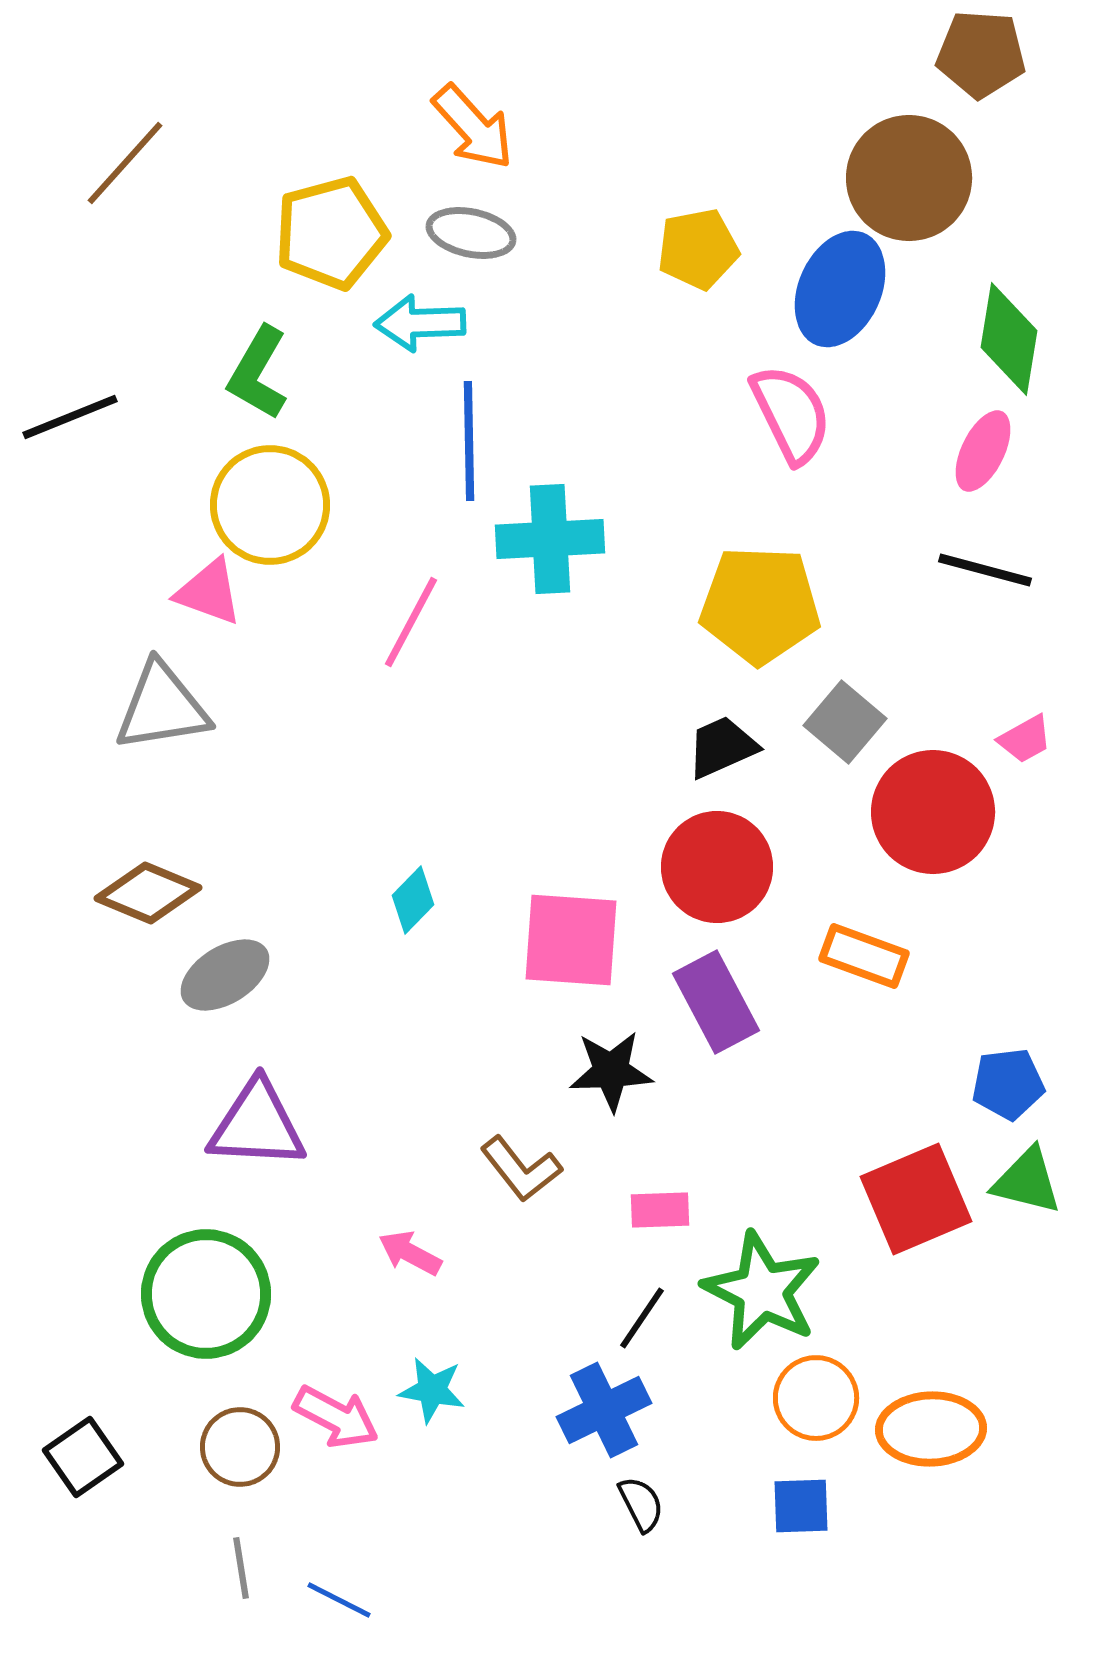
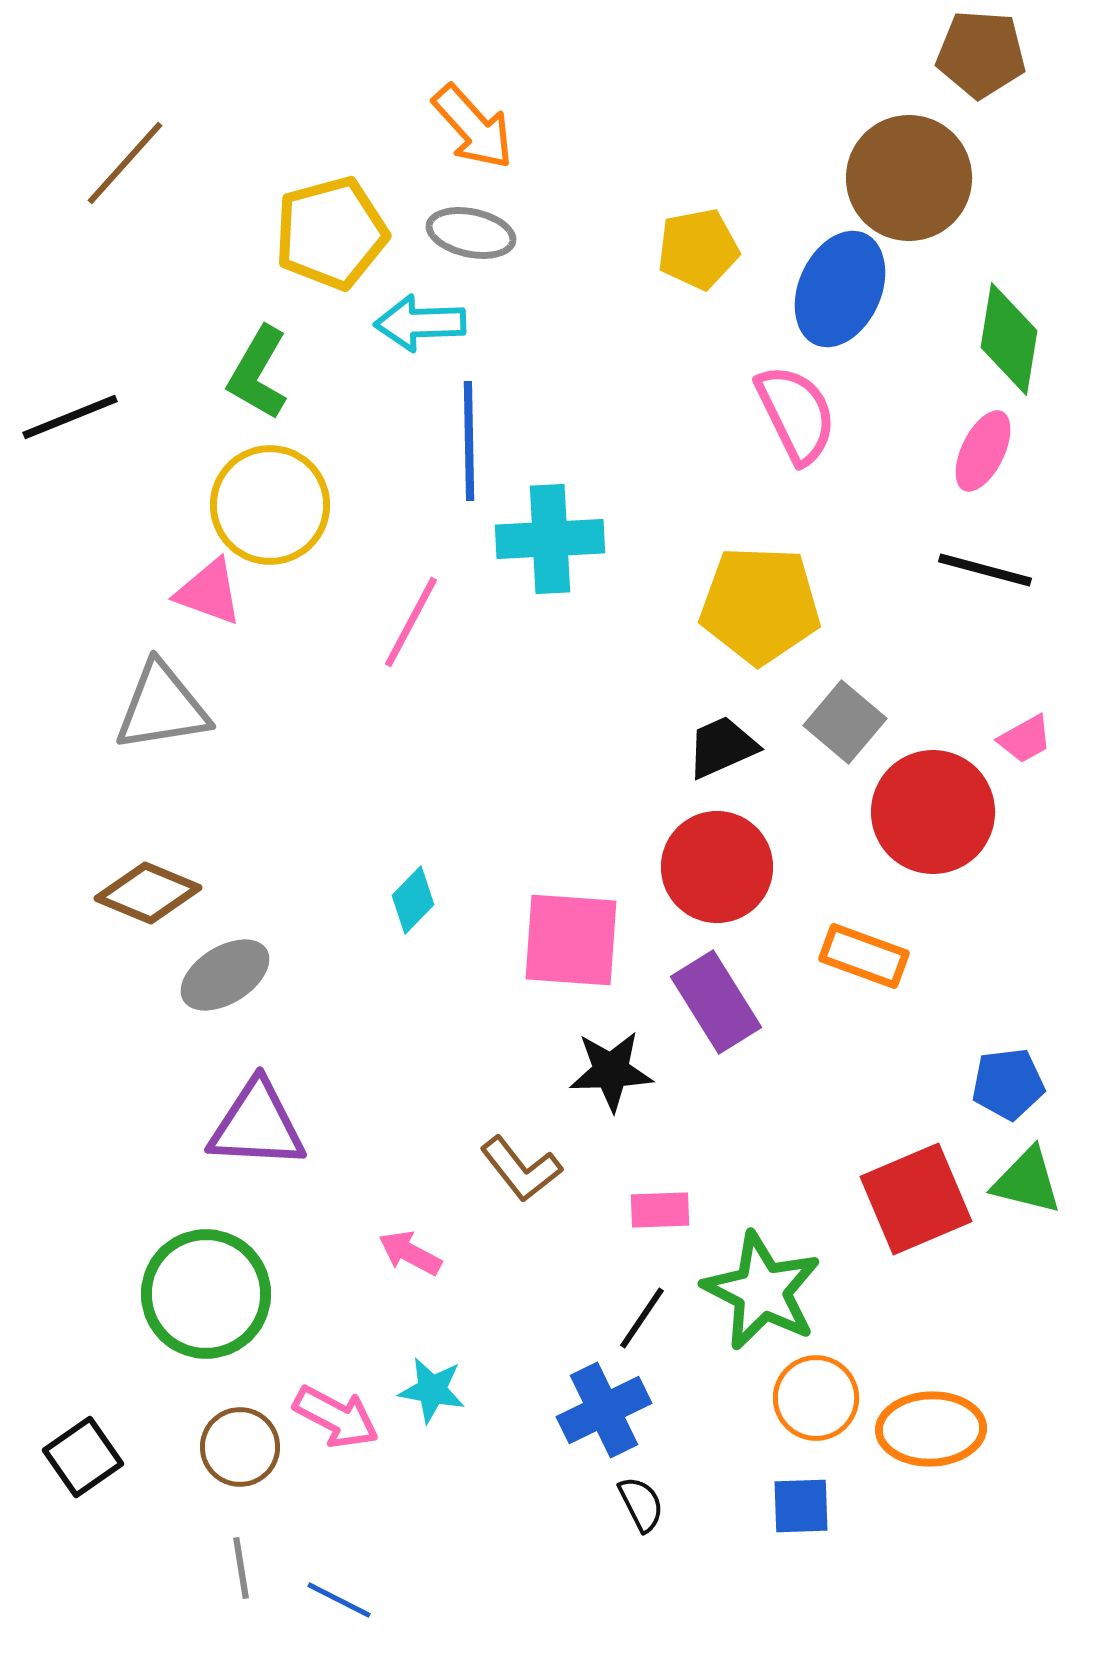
pink semicircle at (791, 414): moved 5 px right
purple rectangle at (716, 1002): rotated 4 degrees counterclockwise
